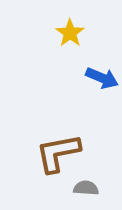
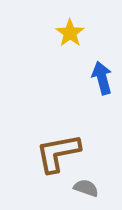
blue arrow: rotated 128 degrees counterclockwise
gray semicircle: rotated 15 degrees clockwise
